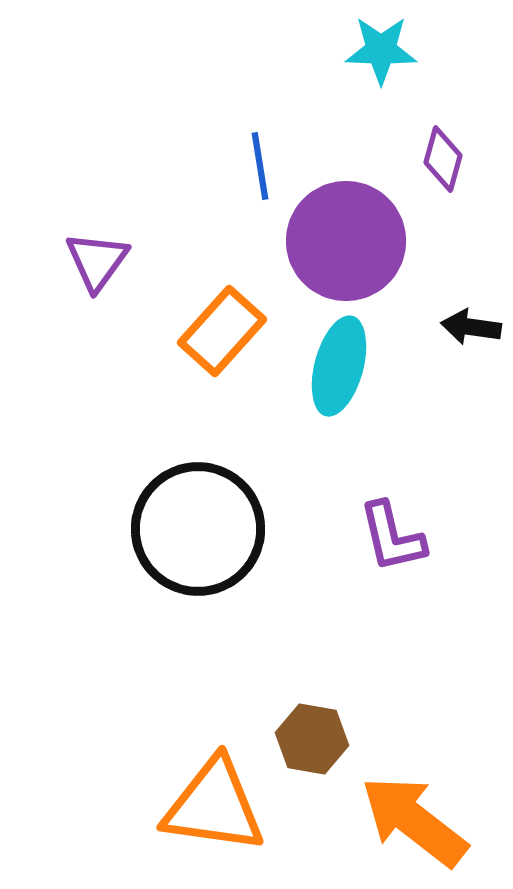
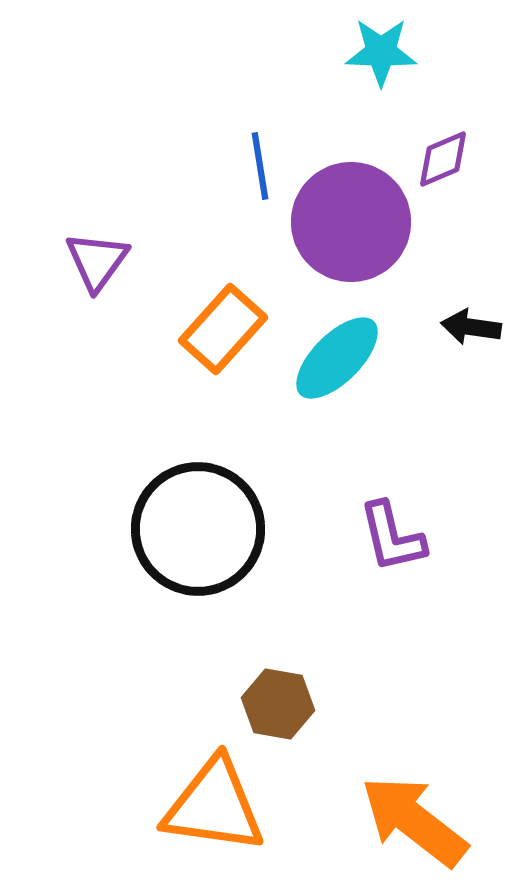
cyan star: moved 2 px down
purple diamond: rotated 52 degrees clockwise
purple circle: moved 5 px right, 19 px up
orange rectangle: moved 1 px right, 2 px up
cyan ellipse: moved 2 px left, 8 px up; rotated 30 degrees clockwise
brown hexagon: moved 34 px left, 35 px up
